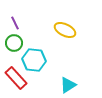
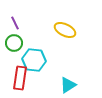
red rectangle: moved 4 px right; rotated 50 degrees clockwise
